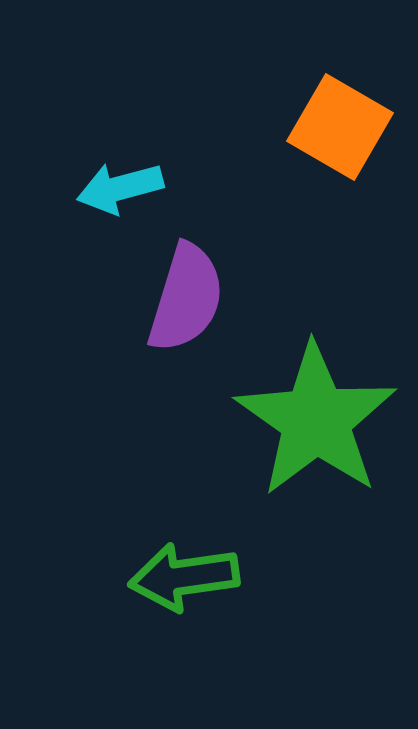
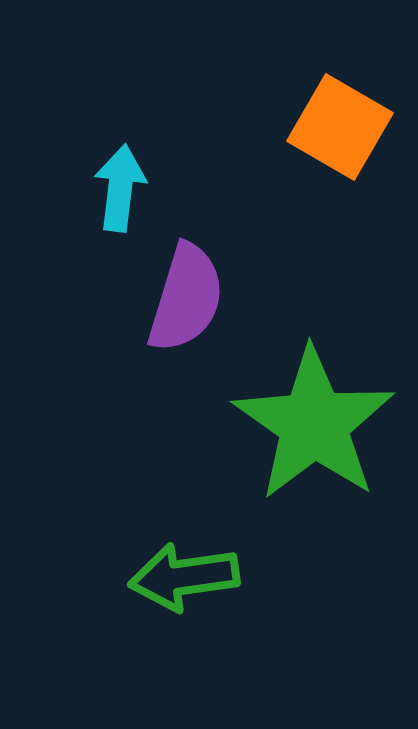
cyan arrow: rotated 112 degrees clockwise
green star: moved 2 px left, 4 px down
